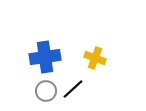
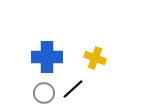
blue cross: moved 2 px right; rotated 8 degrees clockwise
gray circle: moved 2 px left, 2 px down
